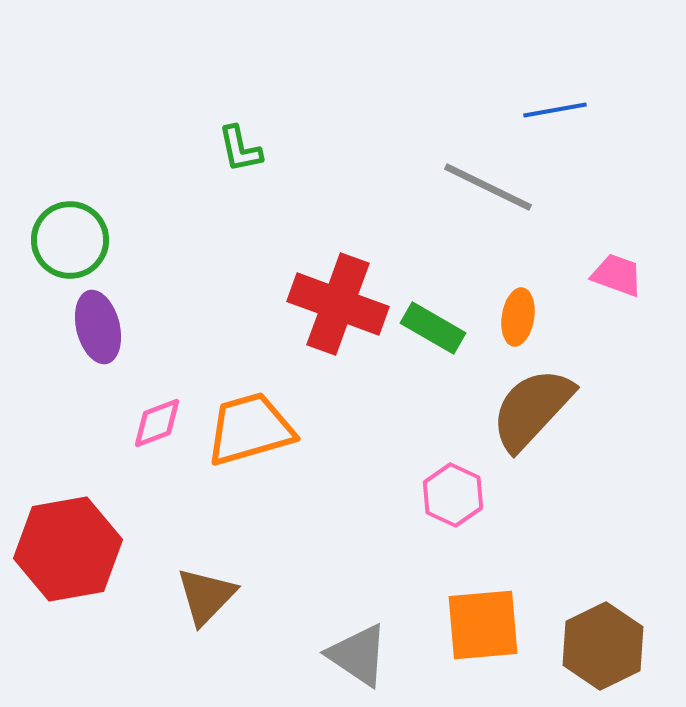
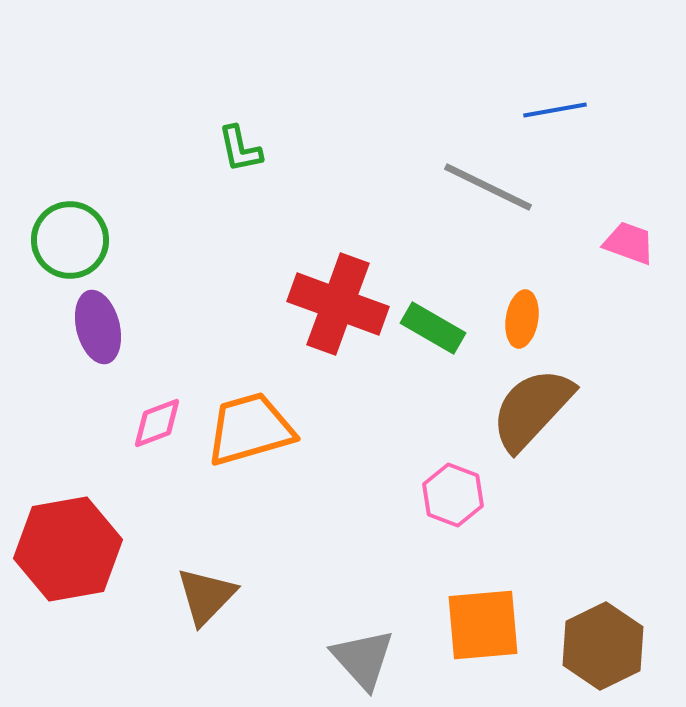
pink trapezoid: moved 12 px right, 32 px up
orange ellipse: moved 4 px right, 2 px down
pink hexagon: rotated 4 degrees counterclockwise
gray triangle: moved 5 px right, 4 px down; rotated 14 degrees clockwise
